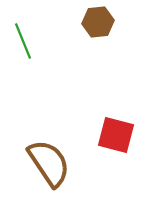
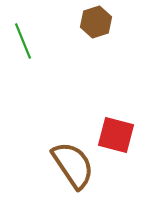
brown hexagon: moved 2 px left; rotated 12 degrees counterclockwise
brown semicircle: moved 24 px right, 2 px down
